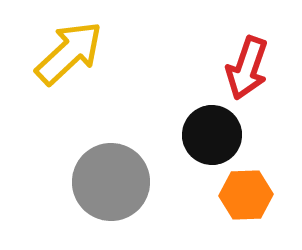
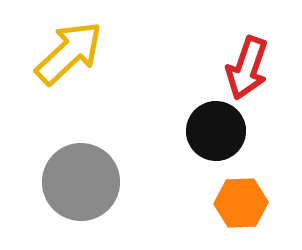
black circle: moved 4 px right, 4 px up
gray circle: moved 30 px left
orange hexagon: moved 5 px left, 8 px down
